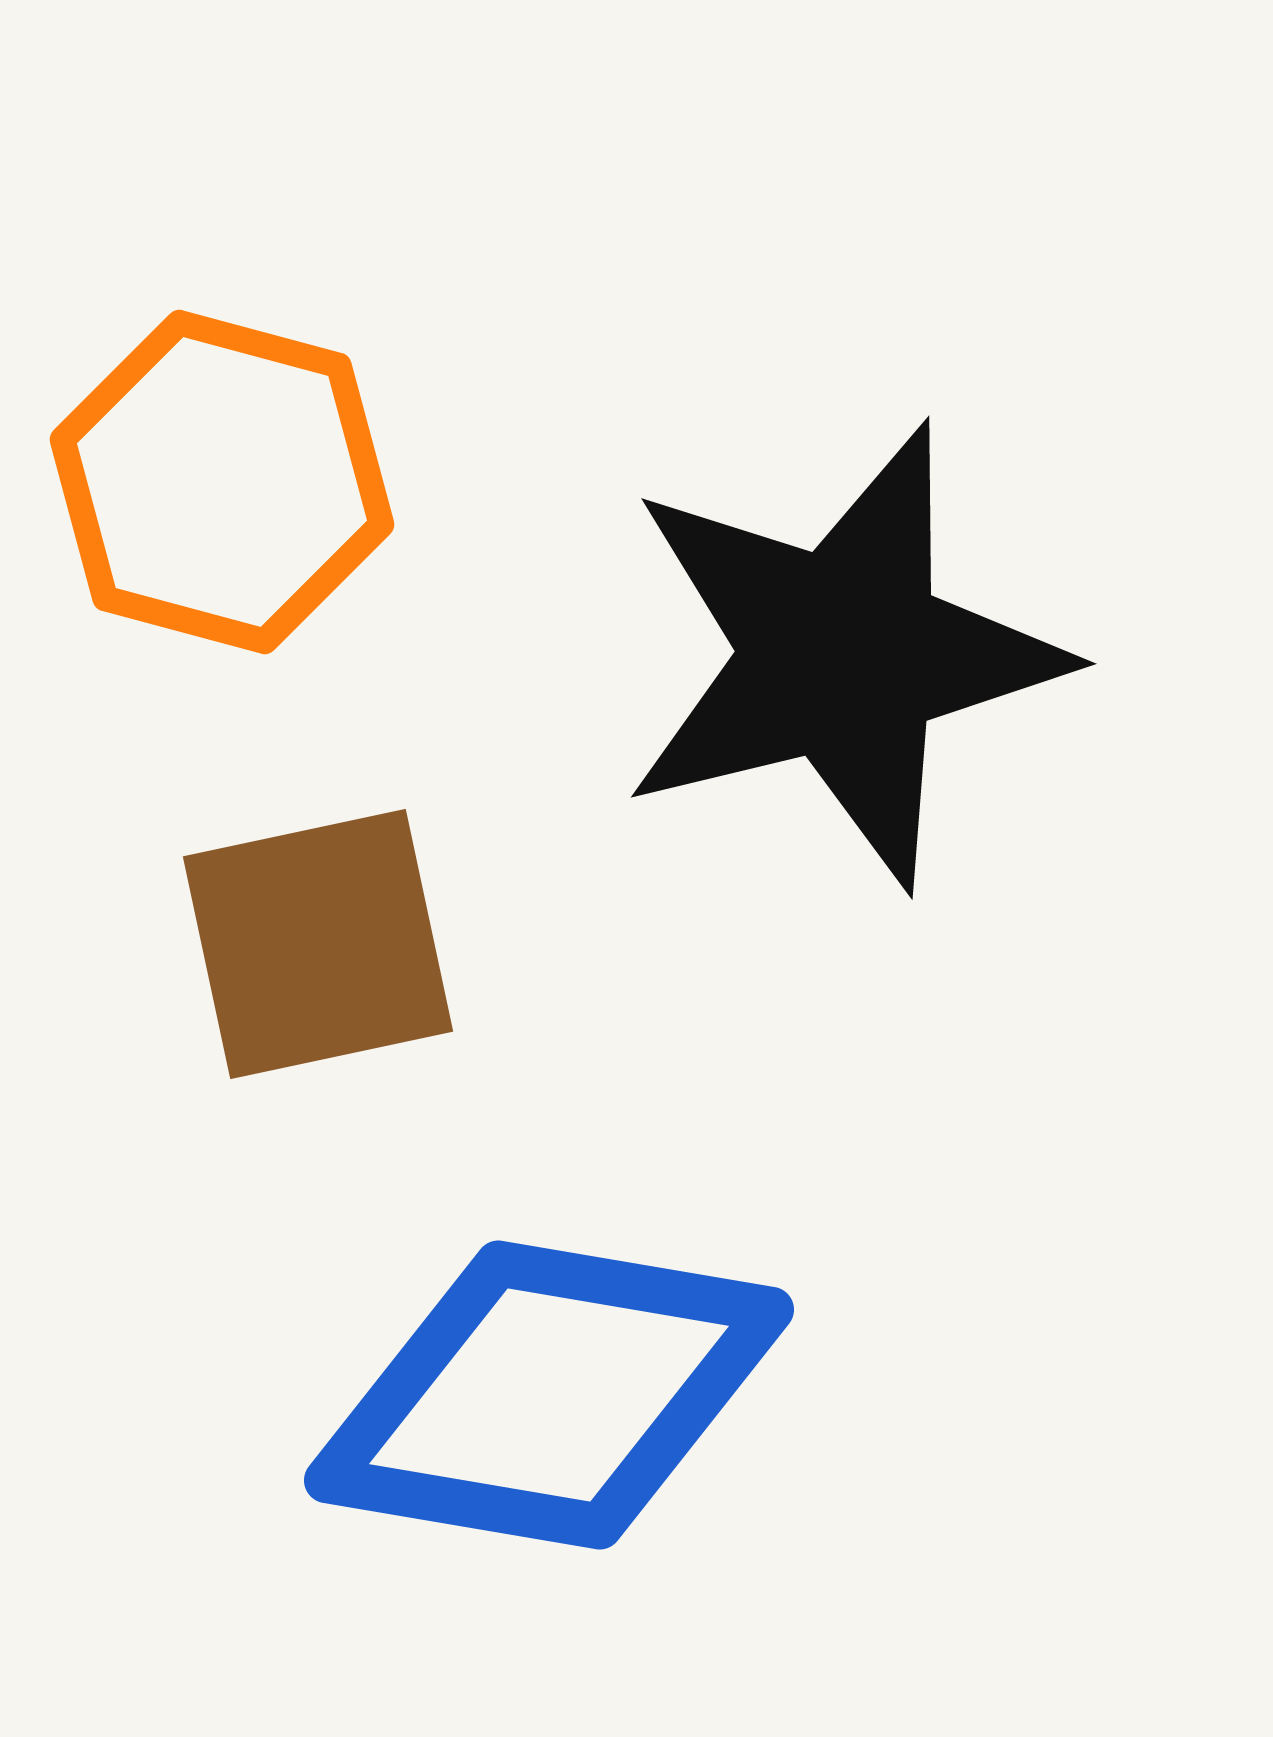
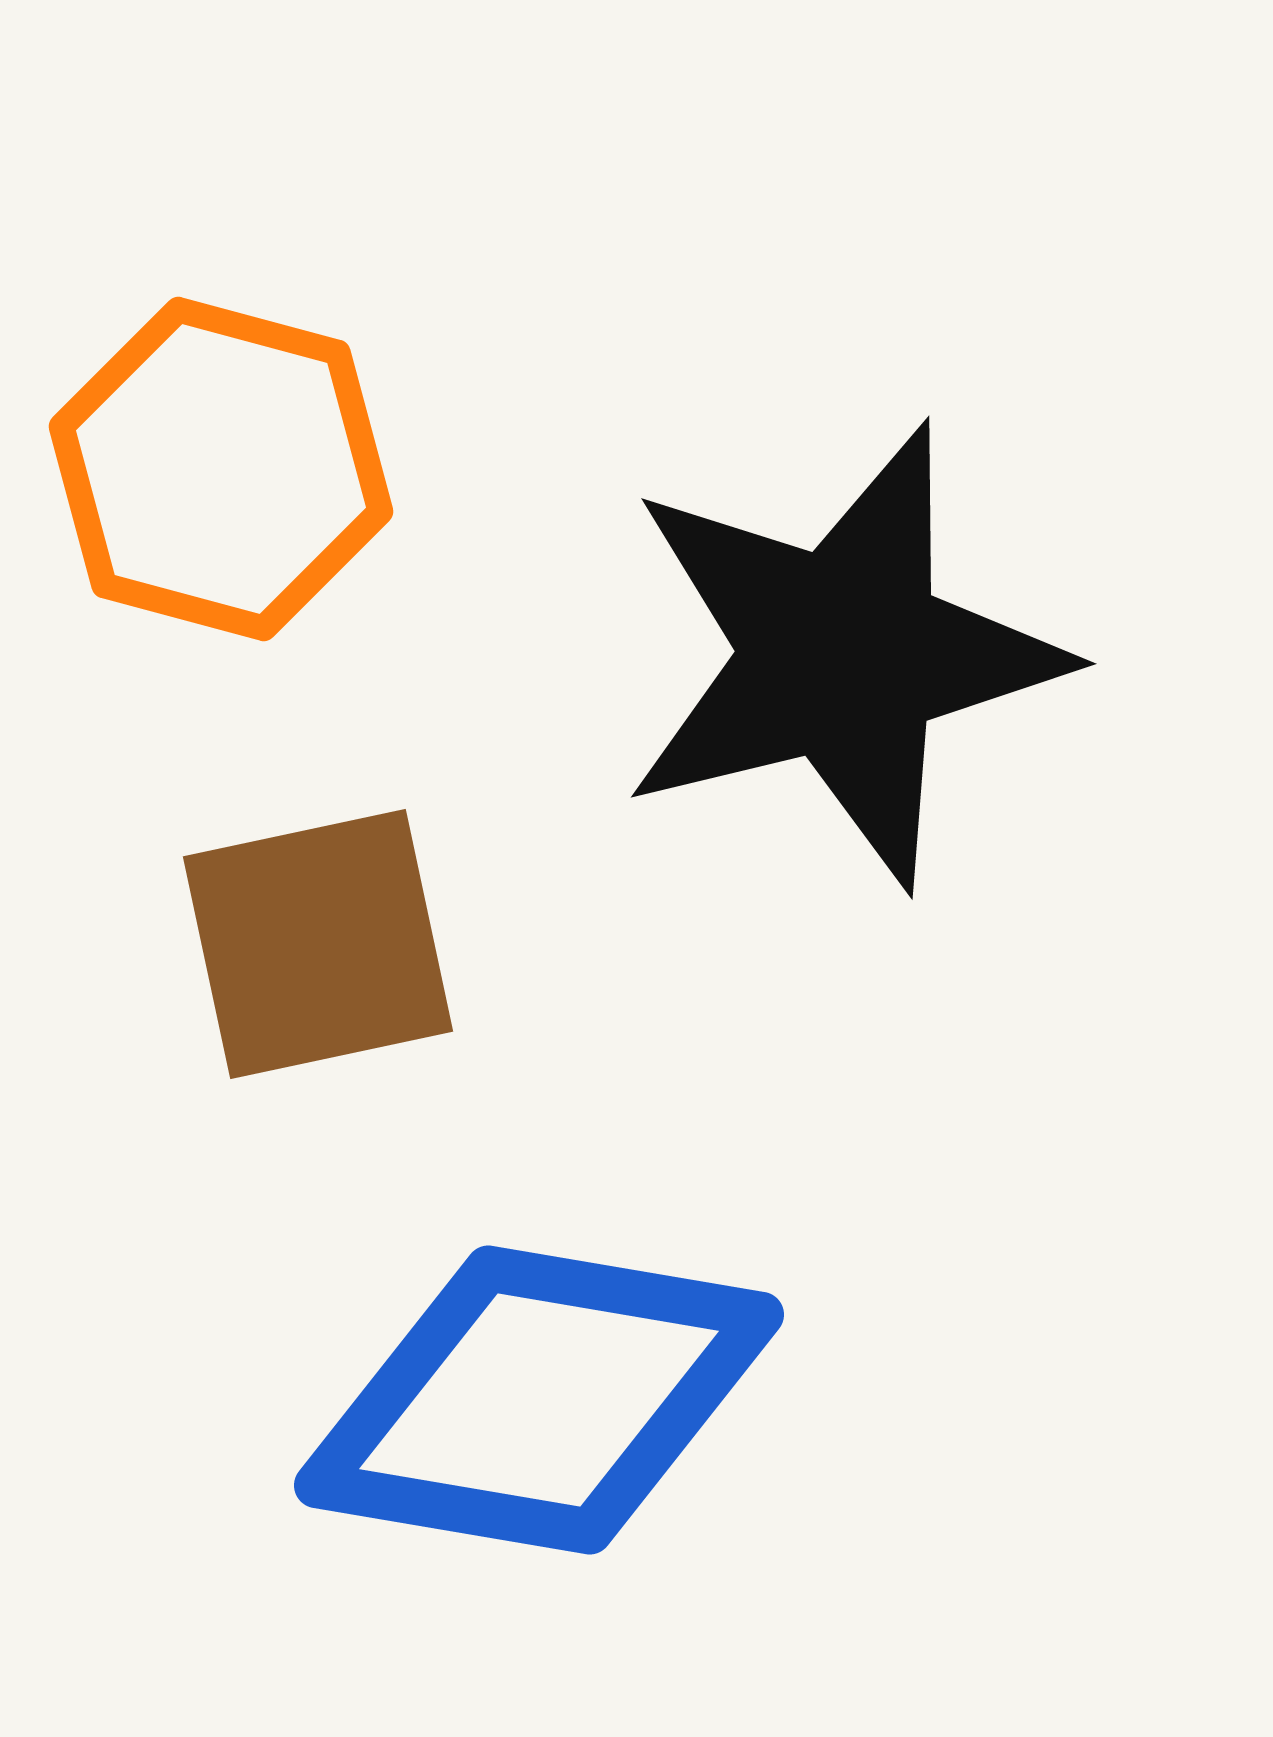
orange hexagon: moved 1 px left, 13 px up
blue diamond: moved 10 px left, 5 px down
